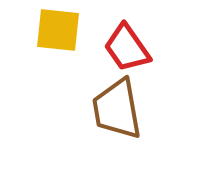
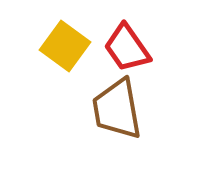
yellow square: moved 7 px right, 16 px down; rotated 30 degrees clockwise
